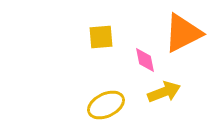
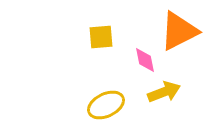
orange triangle: moved 4 px left, 2 px up
